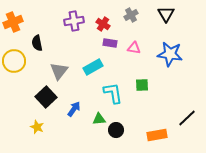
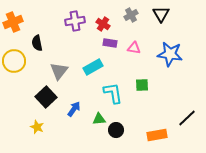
black triangle: moved 5 px left
purple cross: moved 1 px right
